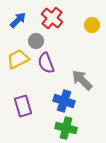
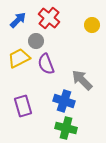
red cross: moved 3 px left
yellow trapezoid: moved 1 px right, 1 px up
purple semicircle: moved 1 px down
